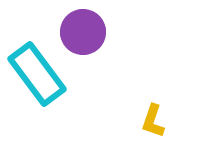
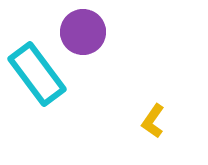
yellow L-shape: rotated 16 degrees clockwise
